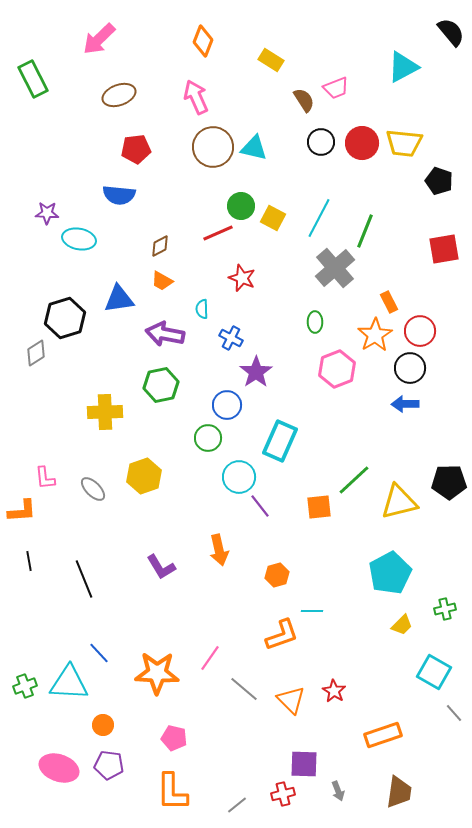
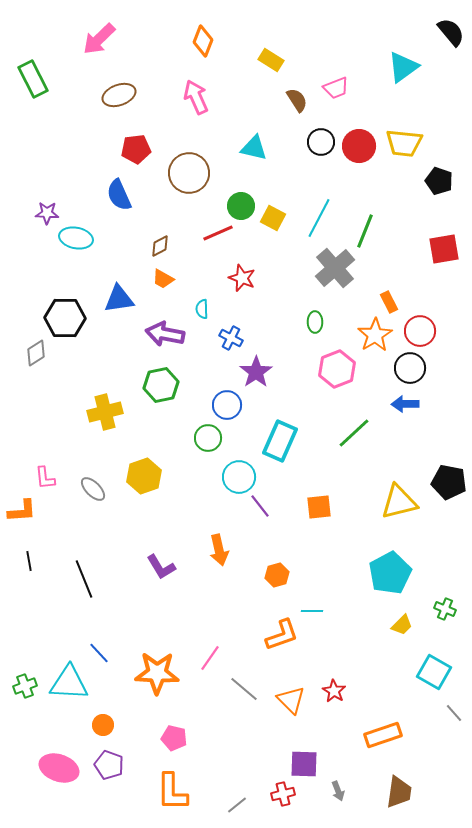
cyan triangle at (403, 67): rotated 8 degrees counterclockwise
brown semicircle at (304, 100): moved 7 px left
red circle at (362, 143): moved 3 px left, 3 px down
brown circle at (213, 147): moved 24 px left, 26 px down
blue semicircle at (119, 195): rotated 60 degrees clockwise
cyan ellipse at (79, 239): moved 3 px left, 1 px up
orange trapezoid at (162, 281): moved 1 px right, 2 px up
black hexagon at (65, 318): rotated 18 degrees clockwise
yellow cross at (105, 412): rotated 12 degrees counterclockwise
green line at (354, 480): moved 47 px up
black pentagon at (449, 482): rotated 12 degrees clockwise
green cross at (445, 609): rotated 35 degrees clockwise
purple pentagon at (109, 765): rotated 12 degrees clockwise
